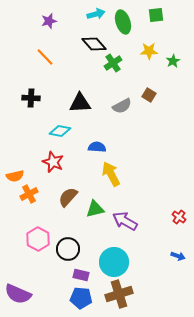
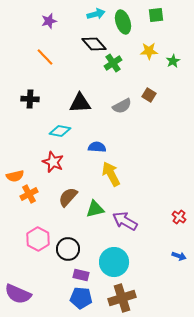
black cross: moved 1 px left, 1 px down
blue arrow: moved 1 px right
brown cross: moved 3 px right, 4 px down
